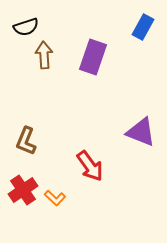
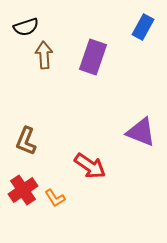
red arrow: rotated 20 degrees counterclockwise
orange L-shape: rotated 15 degrees clockwise
